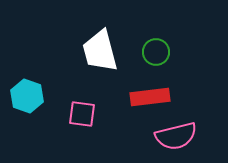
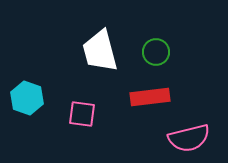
cyan hexagon: moved 2 px down
pink semicircle: moved 13 px right, 2 px down
